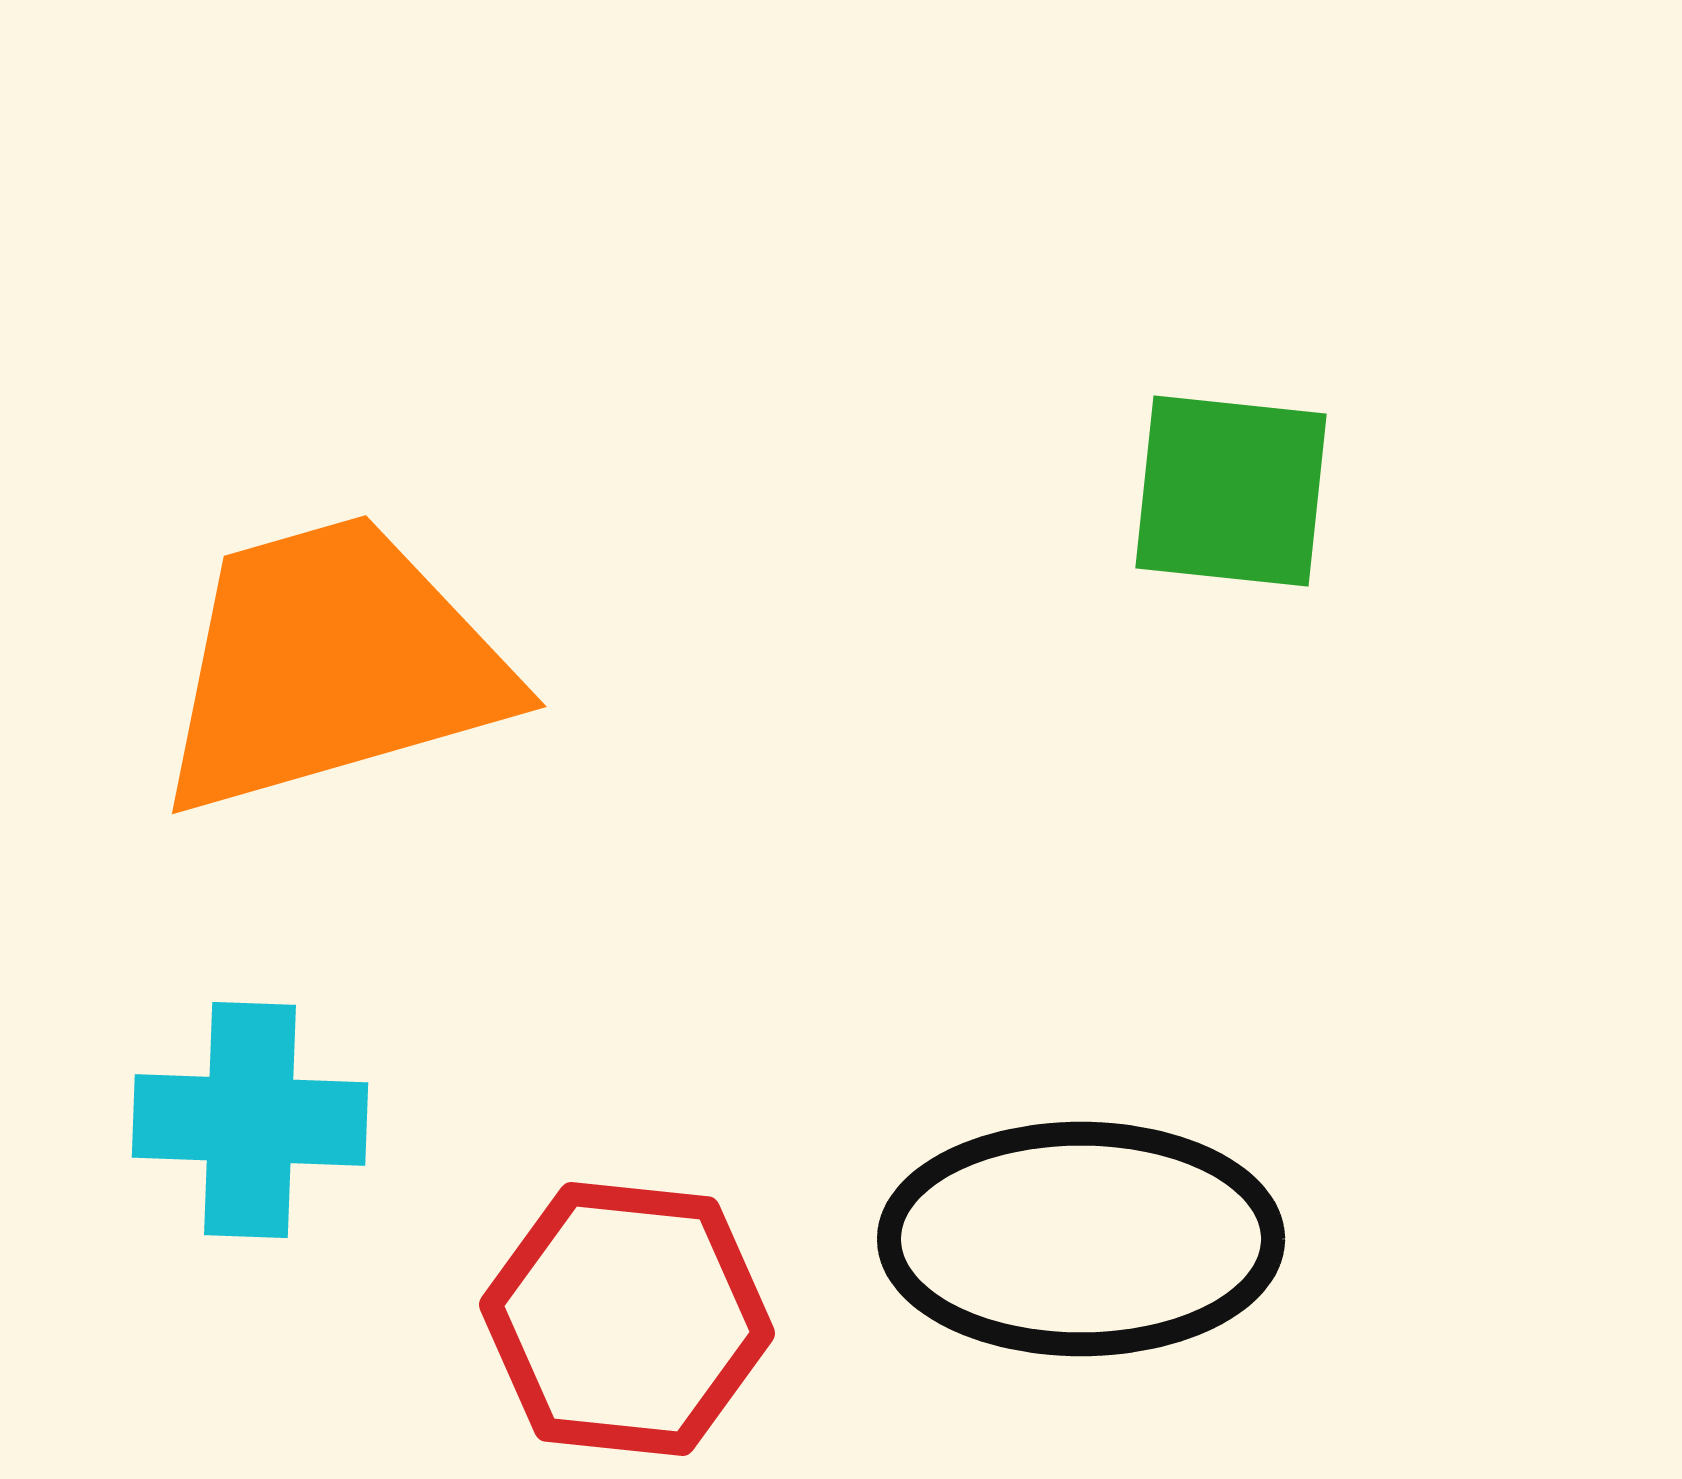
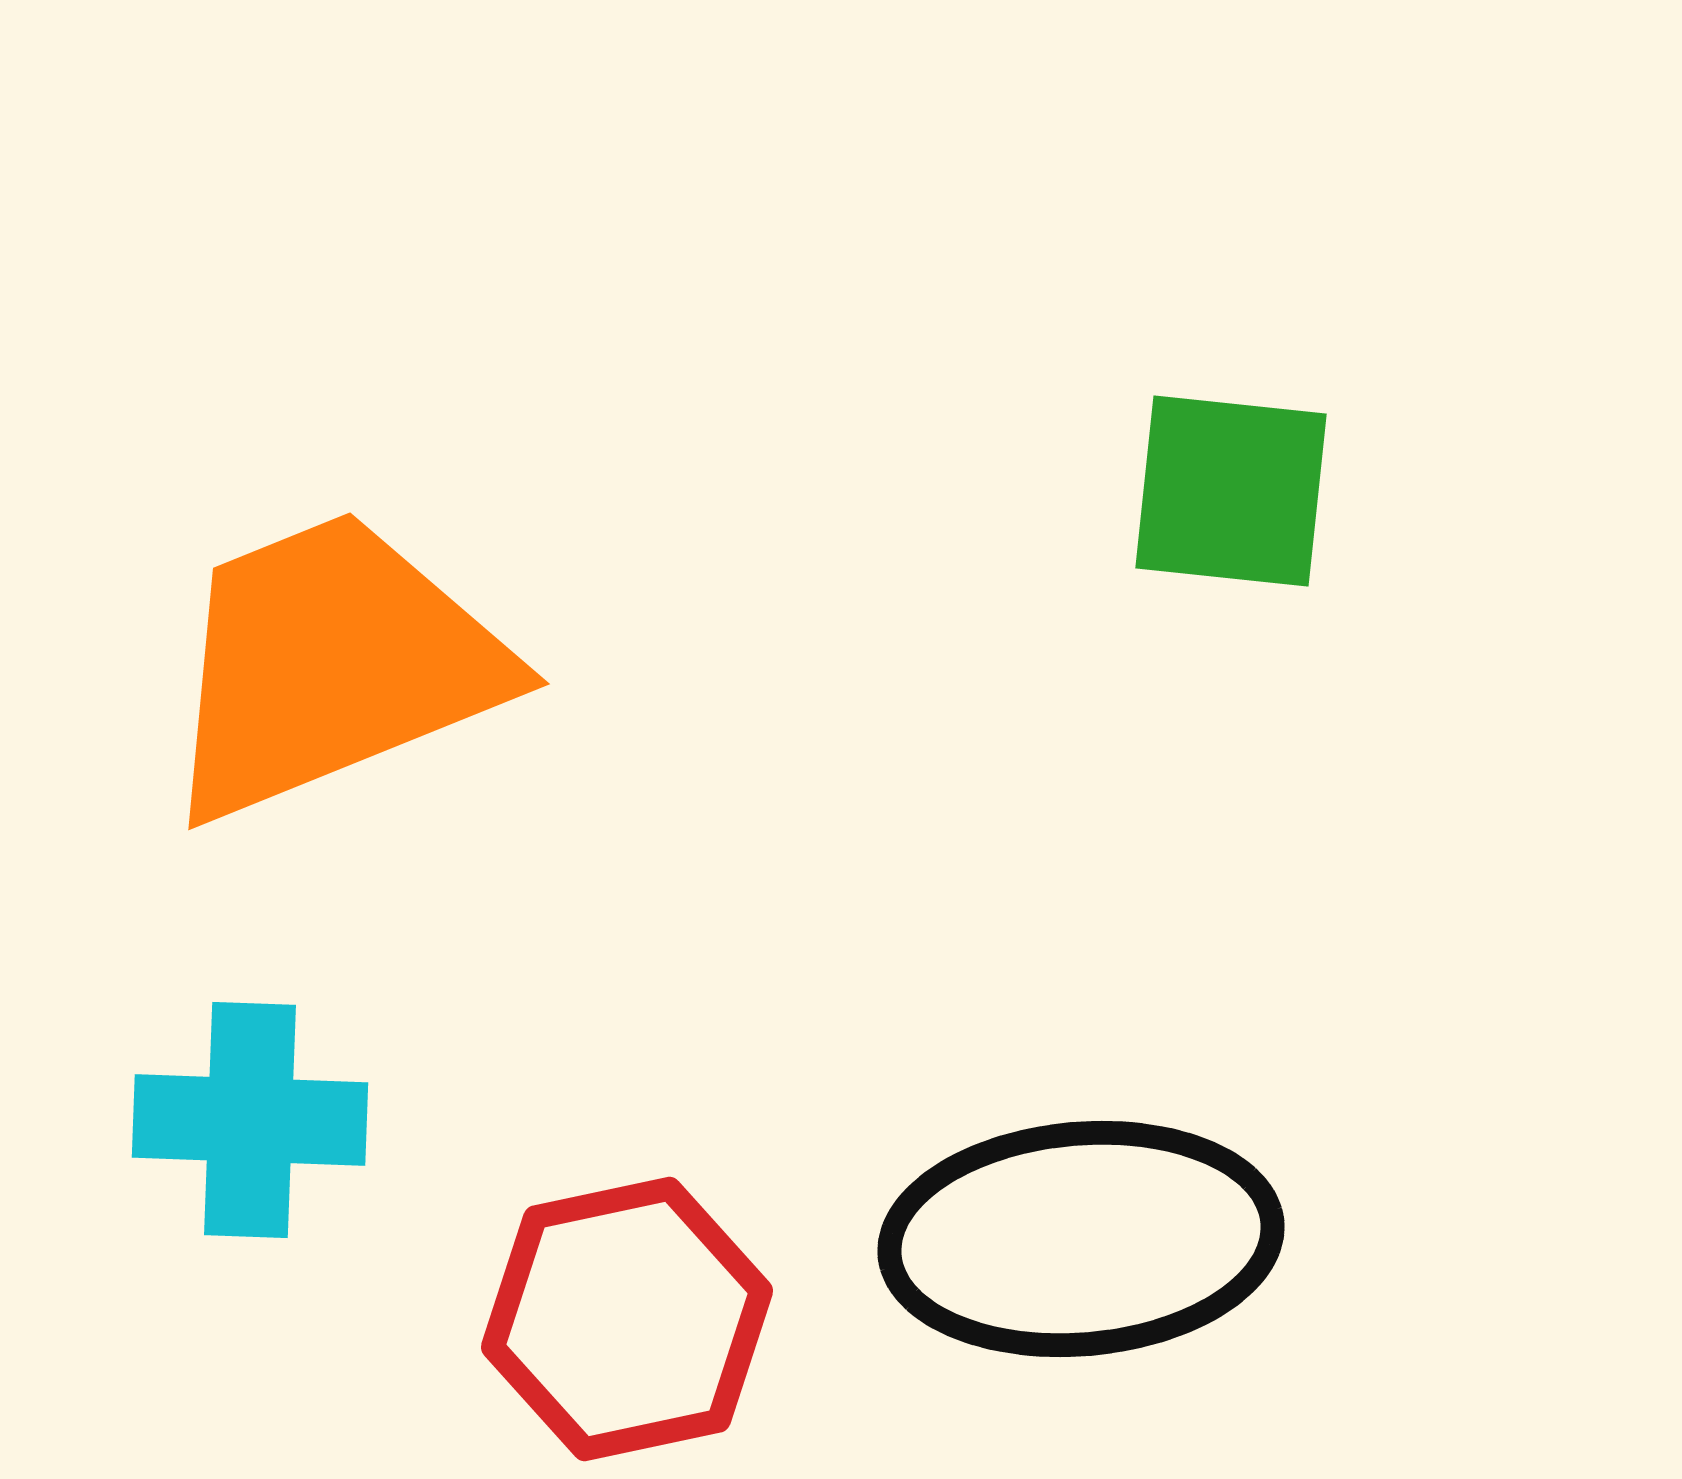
orange trapezoid: rotated 6 degrees counterclockwise
black ellipse: rotated 5 degrees counterclockwise
red hexagon: rotated 18 degrees counterclockwise
